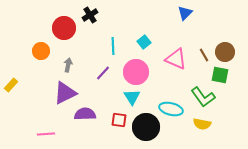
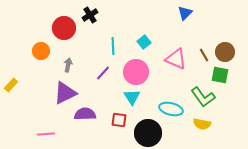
black circle: moved 2 px right, 6 px down
